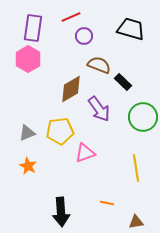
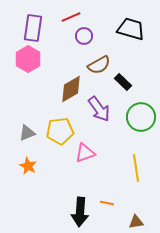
brown semicircle: rotated 130 degrees clockwise
green circle: moved 2 px left
black arrow: moved 19 px right; rotated 8 degrees clockwise
